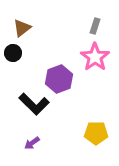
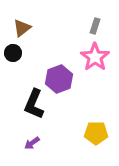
black L-shape: rotated 68 degrees clockwise
